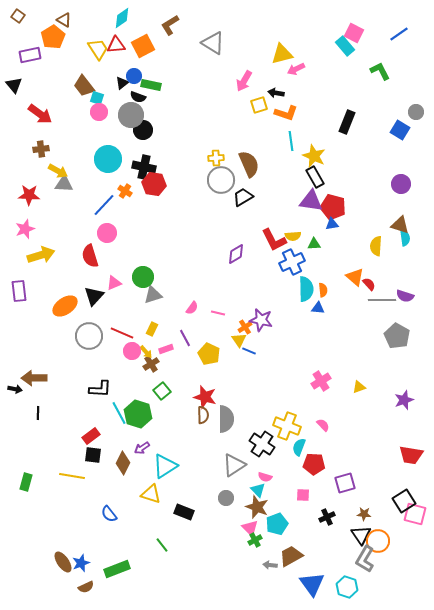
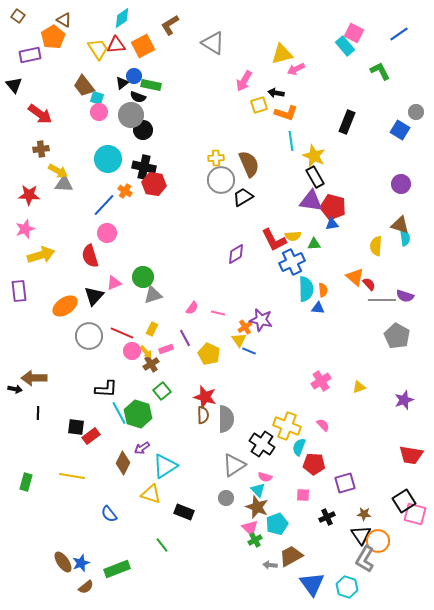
black L-shape at (100, 389): moved 6 px right
black square at (93, 455): moved 17 px left, 28 px up
brown semicircle at (86, 587): rotated 14 degrees counterclockwise
